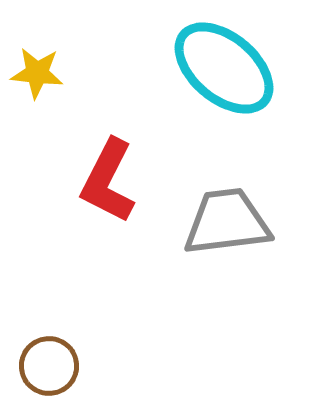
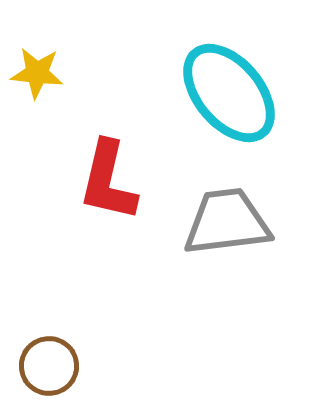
cyan ellipse: moved 5 px right, 25 px down; rotated 10 degrees clockwise
red L-shape: rotated 14 degrees counterclockwise
